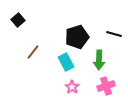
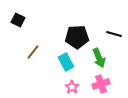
black square: rotated 24 degrees counterclockwise
black pentagon: rotated 15 degrees clockwise
green arrow: moved 2 px up; rotated 24 degrees counterclockwise
pink cross: moved 5 px left, 2 px up
